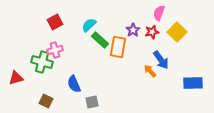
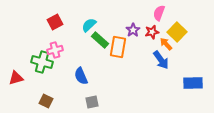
orange arrow: moved 16 px right, 27 px up
blue semicircle: moved 7 px right, 8 px up
